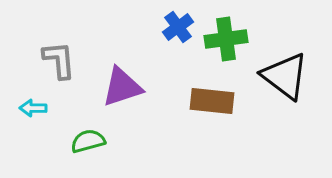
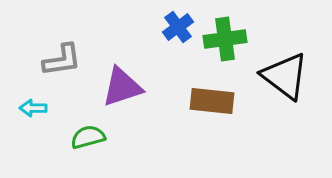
green cross: moved 1 px left
gray L-shape: moved 3 px right; rotated 87 degrees clockwise
green semicircle: moved 4 px up
